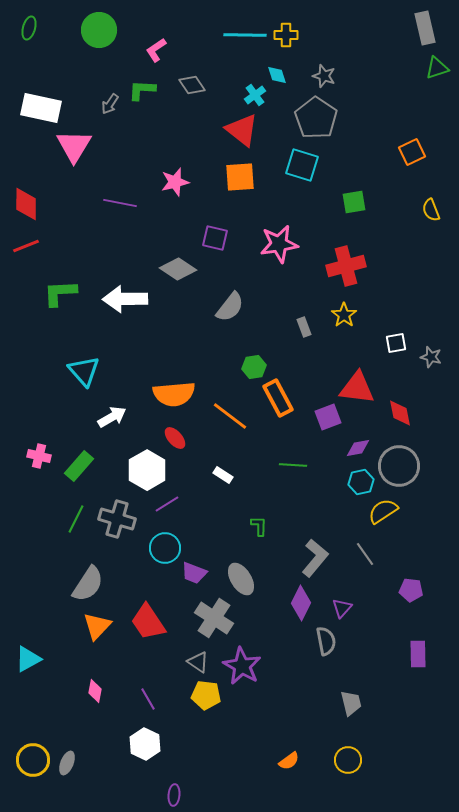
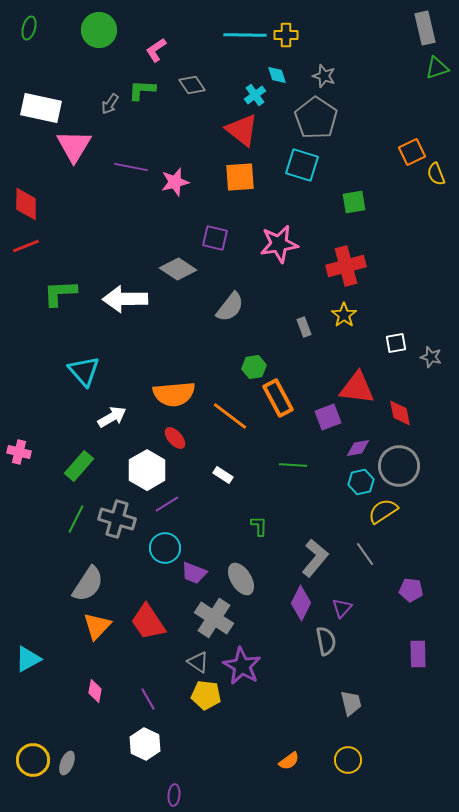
purple line at (120, 203): moved 11 px right, 36 px up
yellow semicircle at (431, 210): moved 5 px right, 36 px up
pink cross at (39, 456): moved 20 px left, 4 px up
